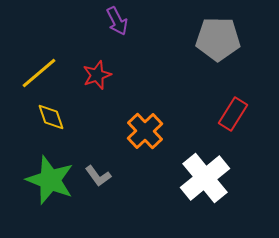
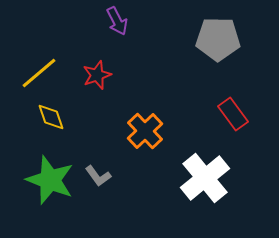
red rectangle: rotated 68 degrees counterclockwise
